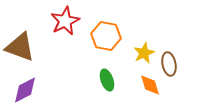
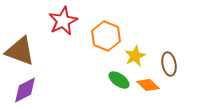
red star: moved 2 px left
orange hexagon: rotated 12 degrees clockwise
brown triangle: moved 4 px down
yellow star: moved 9 px left, 3 px down
green ellipse: moved 12 px right; rotated 35 degrees counterclockwise
orange diamond: moved 2 px left; rotated 30 degrees counterclockwise
